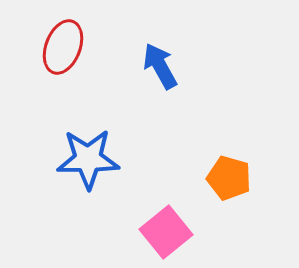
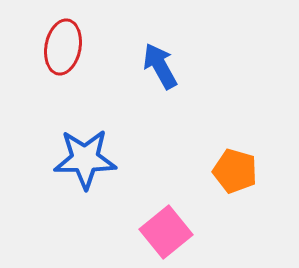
red ellipse: rotated 10 degrees counterclockwise
blue star: moved 3 px left
orange pentagon: moved 6 px right, 7 px up
